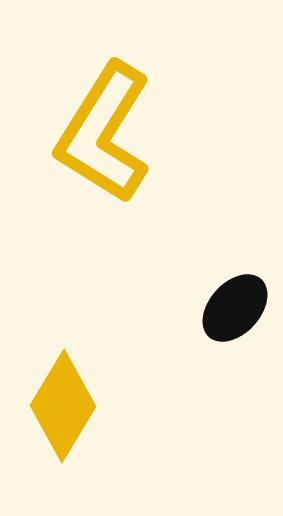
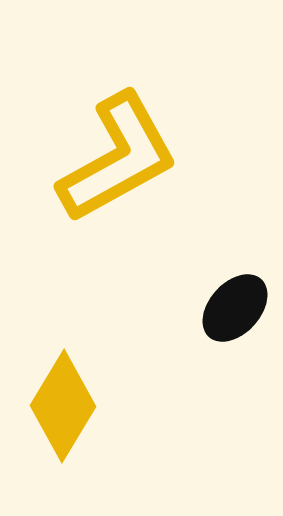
yellow L-shape: moved 14 px right, 25 px down; rotated 151 degrees counterclockwise
